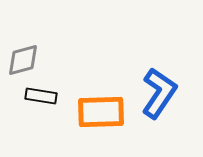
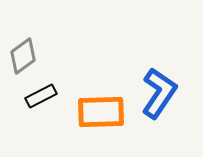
gray diamond: moved 4 px up; rotated 21 degrees counterclockwise
black rectangle: rotated 36 degrees counterclockwise
